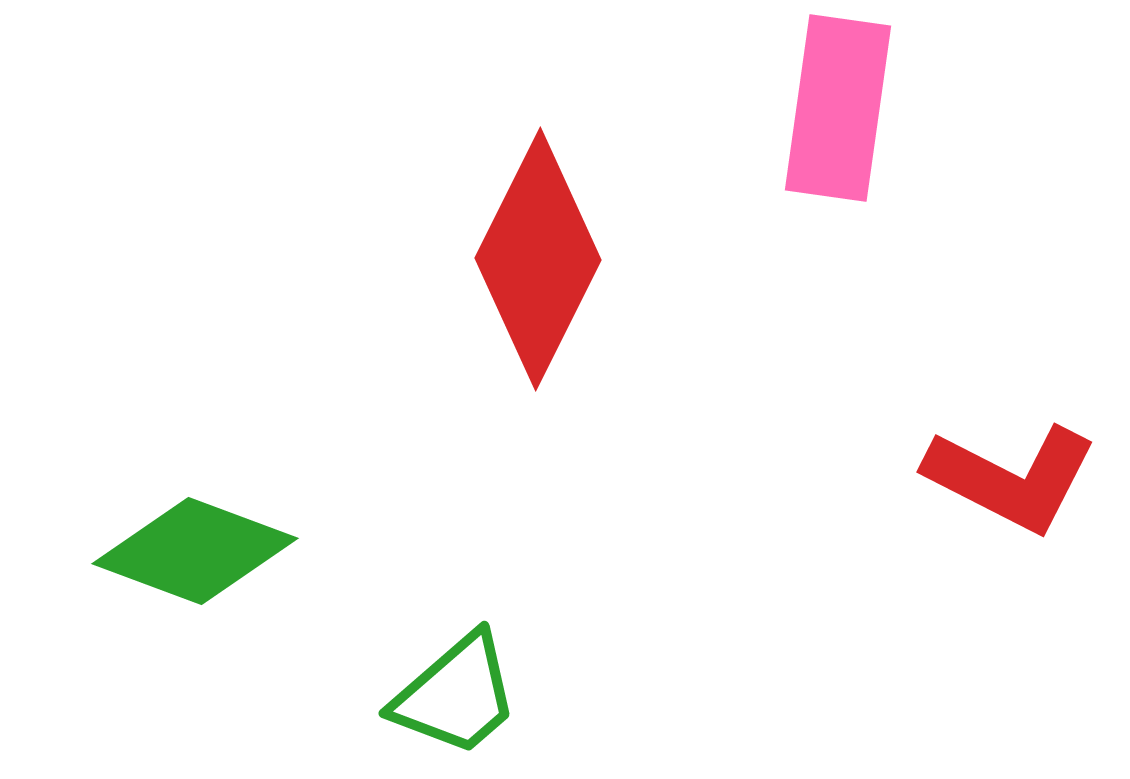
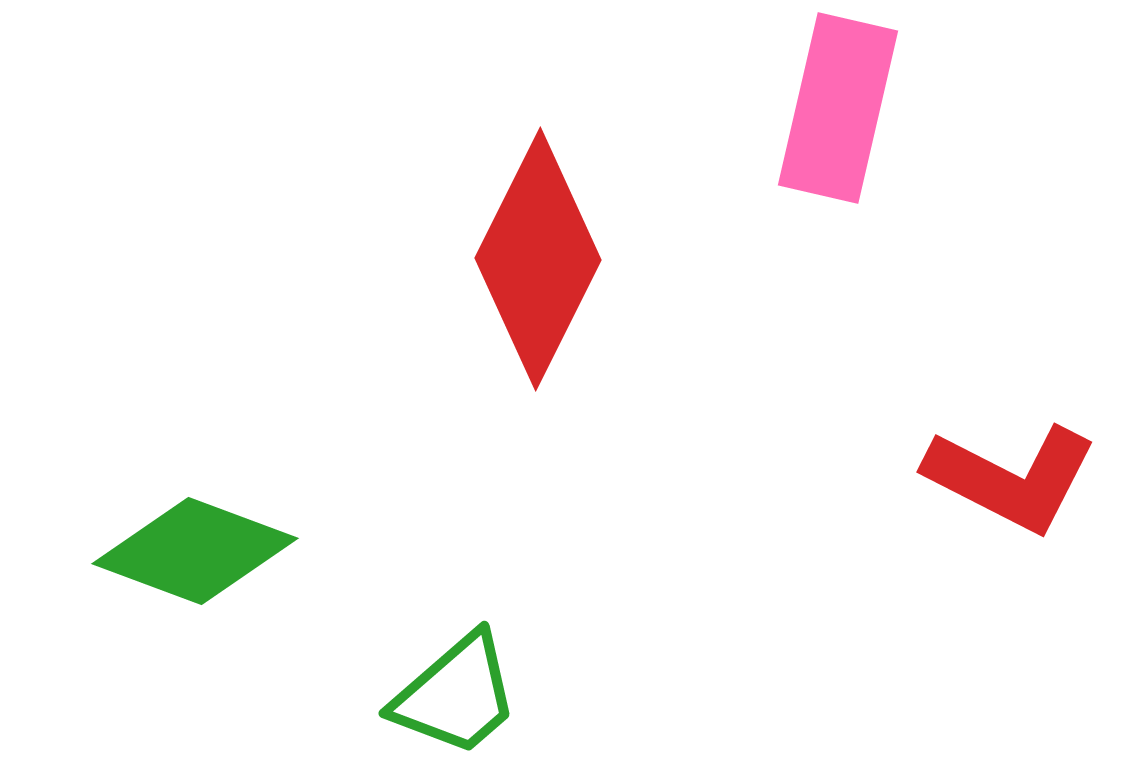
pink rectangle: rotated 5 degrees clockwise
